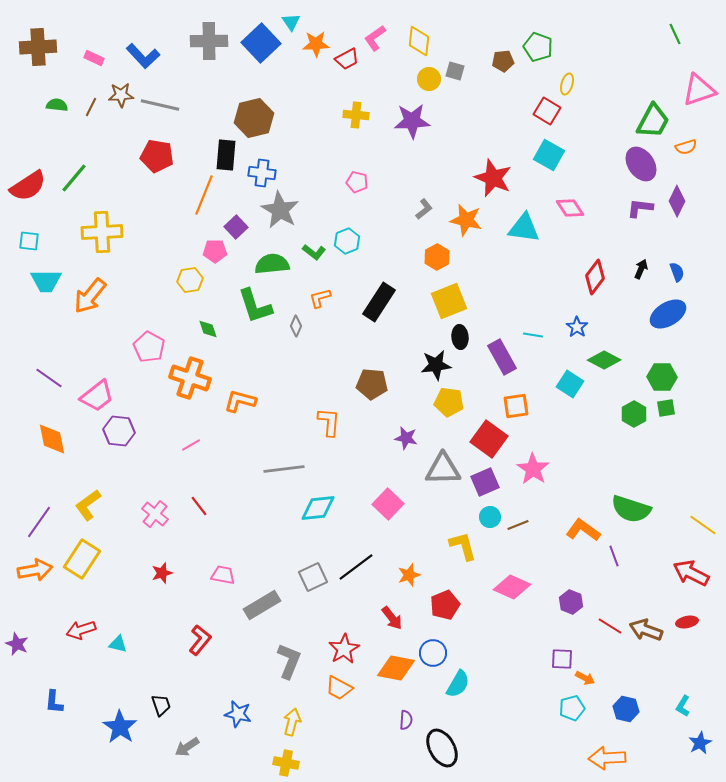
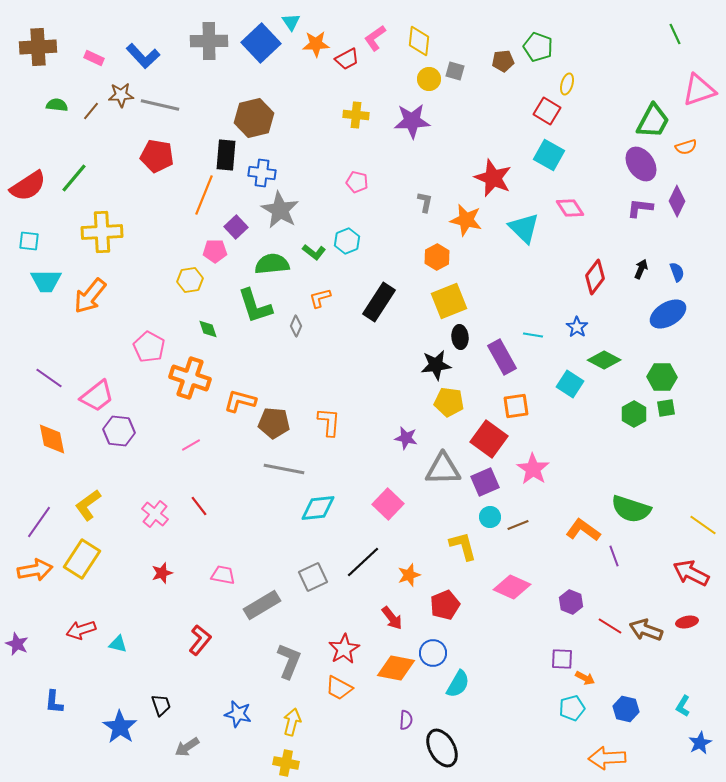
brown line at (91, 107): moved 4 px down; rotated 12 degrees clockwise
gray L-shape at (424, 209): moved 1 px right, 7 px up; rotated 40 degrees counterclockwise
cyan triangle at (524, 228): rotated 36 degrees clockwise
brown pentagon at (372, 384): moved 98 px left, 39 px down
gray line at (284, 469): rotated 18 degrees clockwise
black line at (356, 567): moved 7 px right, 5 px up; rotated 6 degrees counterclockwise
